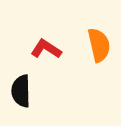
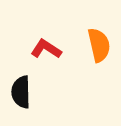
black semicircle: moved 1 px down
